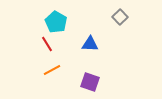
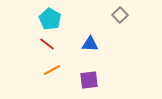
gray square: moved 2 px up
cyan pentagon: moved 6 px left, 3 px up
red line: rotated 21 degrees counterclockwise
purple square: moved 1 px left, 2 px up; rotated 24 degrees counterclockwise
